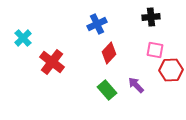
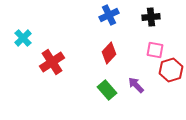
blue cross: moved 12 px right, 9 px up
red cross: rotated 20 degrees clockwise
red hexagon: rotated 15 degrees counterclockwise
